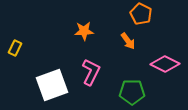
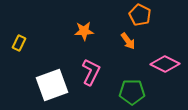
orange pentagon: moved 1 px left, 1 px down
yellow rectangle: moved 4 px right, 5 px up
